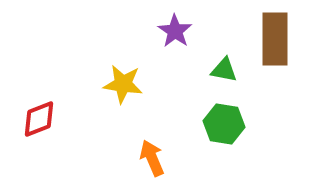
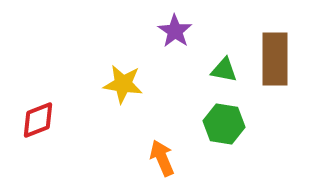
brown rectangle: moved 20 px down
red diamond: moved 1 px left, 1 px down
orange arrow: moved 10 px right
